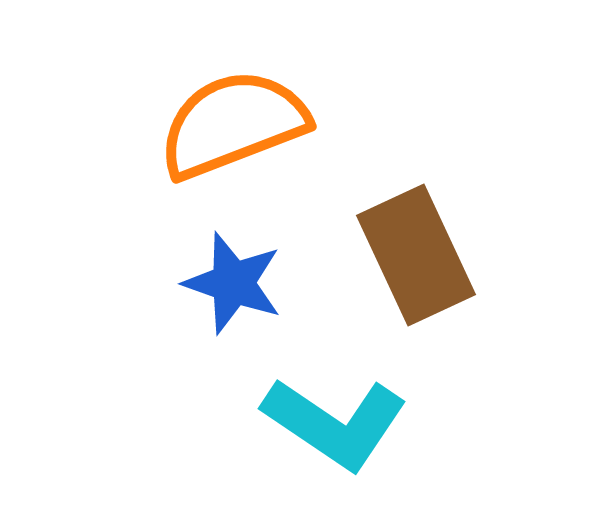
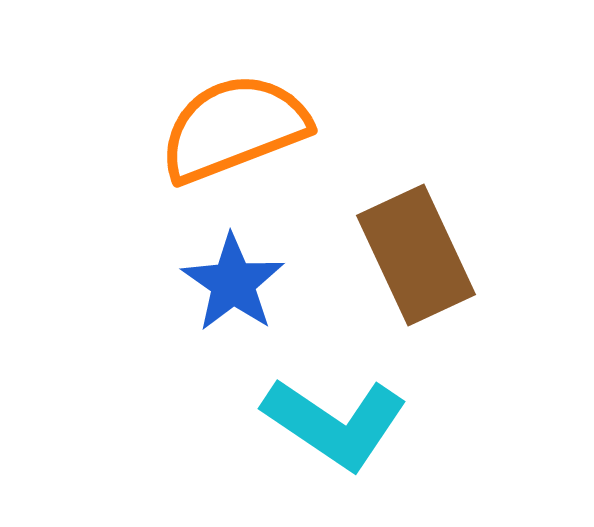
orange semicircle: moved 1 px right, 4 px down
blue star: rotated 16 degrees clockwise
